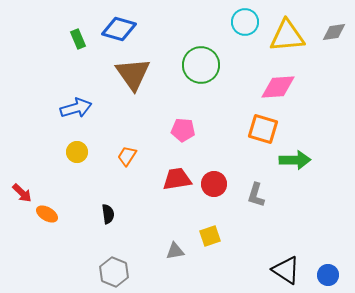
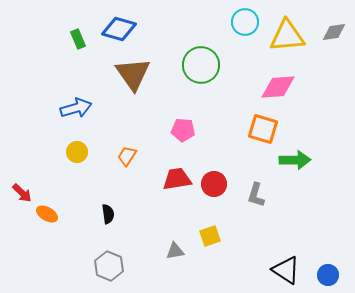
gray hexagon: moved 5 px left, 6 px up
